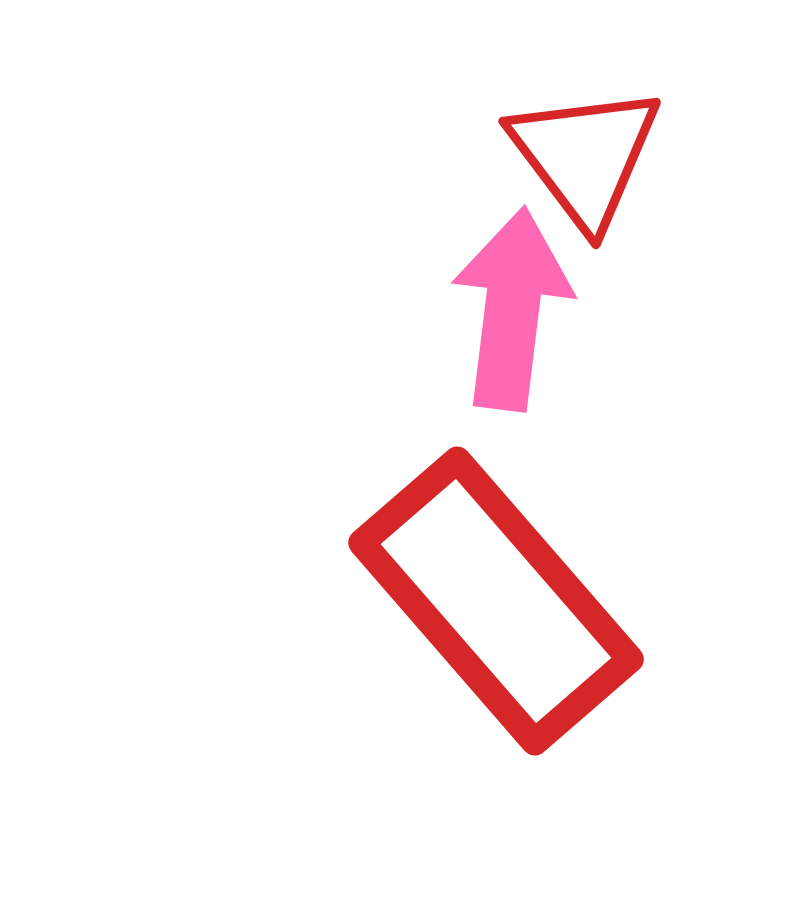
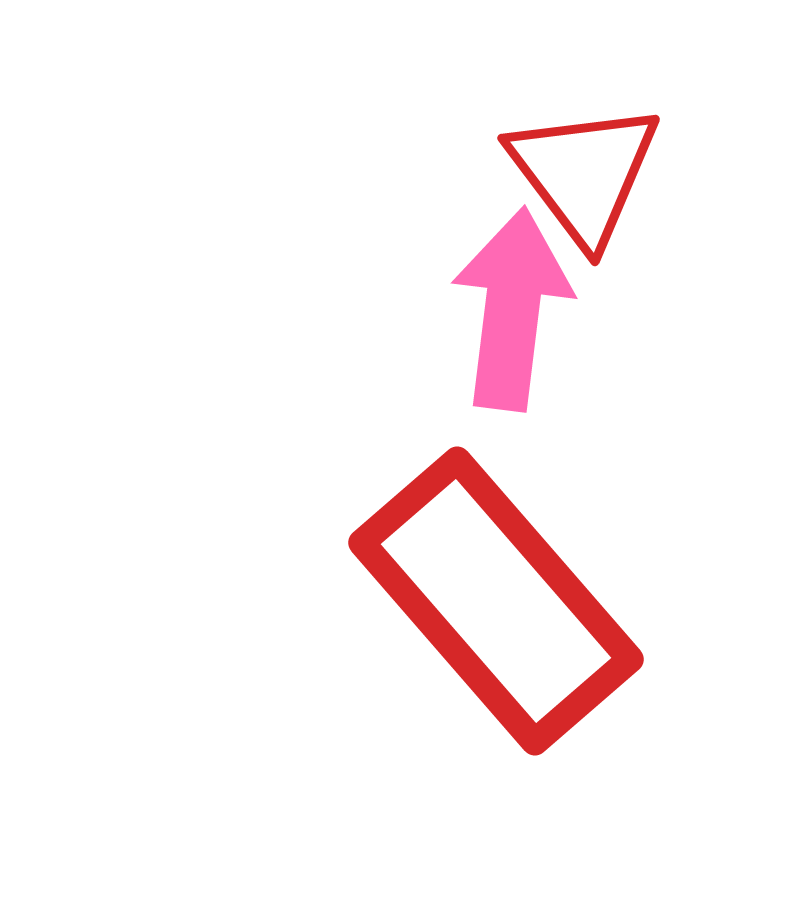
red triangle: moved 1 px left, 17 px down
